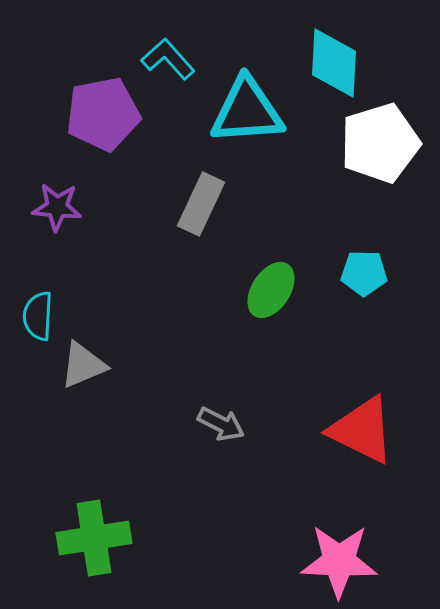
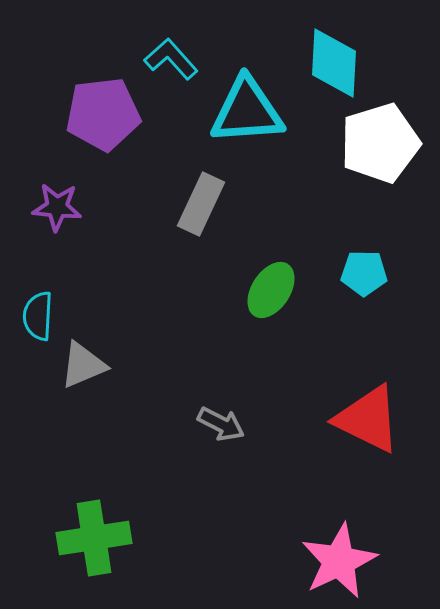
cyan L-shape: moved 3 px right
purple pentagon: rotated 4 degrees clockwise
red triangle: moved 6 px right, 11 px up
pink star: rotated 28 degrees counterclockwise
